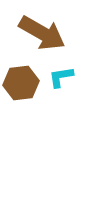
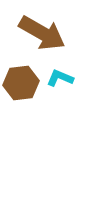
cyan L-shape: moved 1 px left, 1 px down; rotated 32 degrees clockwise
